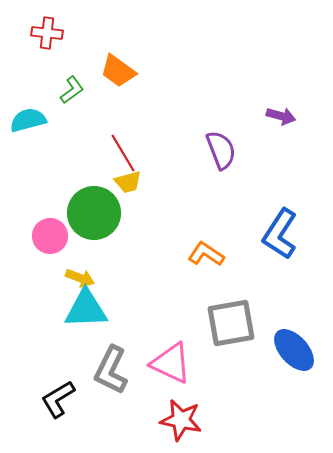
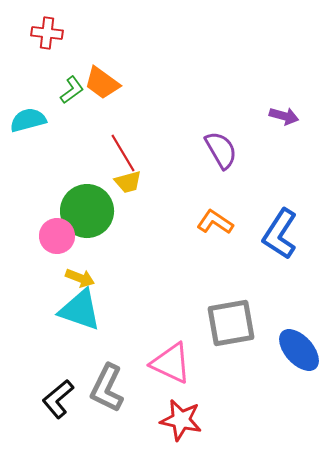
orange trapezoid: moved 16 px left, 12 px down
purple arrow: moved 3 px right
purple semicircle: rotated 9 degrees counterclockwise
green circle: moved 7 px left, 2 px up
pink circle: moved 7 px right
orange L-shape: moved 9 px right, 32 px up
cyan triangle: moved 6 px left, 1 px down; rotated 21 degrees clockwise
blue ellipse: moved 5 px right
gray L-shape: moved 4 px left, 18 px down
black L-shape: rotated 9 degrees counterclockwise
